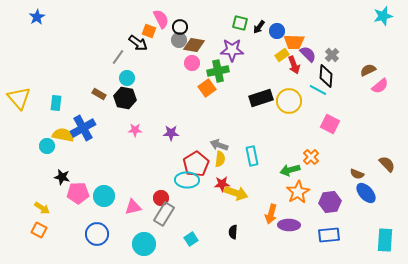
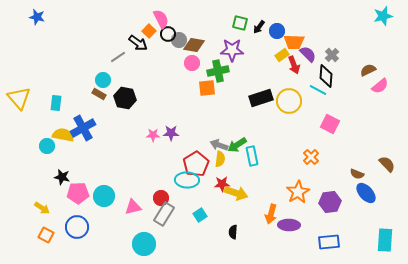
blue star at (37, 17): rotated 28 degrees counterclockwise
black circle at (180, 27): moved 12 px left, 7 px down
orange square at (149, 31): rotated 24 degrees clockwise
gray line at (118, 57): rotated 21 degrees clockwise
cyan circle at (127, 78): moved 24 px left, 2 px down
orange square at (207, 88): rotated 30 degrees clockwise
pink star at (135, 130): moved 18 px right, 5 px down
green arrow at (290, 170): moved 53 px left, 25 px up; rotated 18 degrees counterclockwise
orange square at (39, 230): moved 7 px right, 5 px down
blue circle at (97, 234): moved 20 px left, 7 px up
blue rectangle at (329, 235): moved 7 px down
cyan square at (191, 239): moved 9 px right, 24 px up
